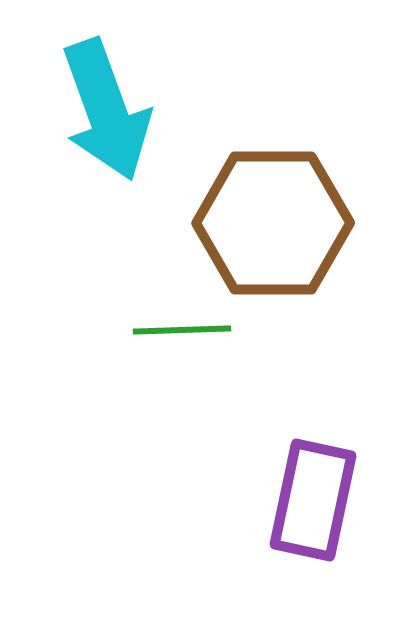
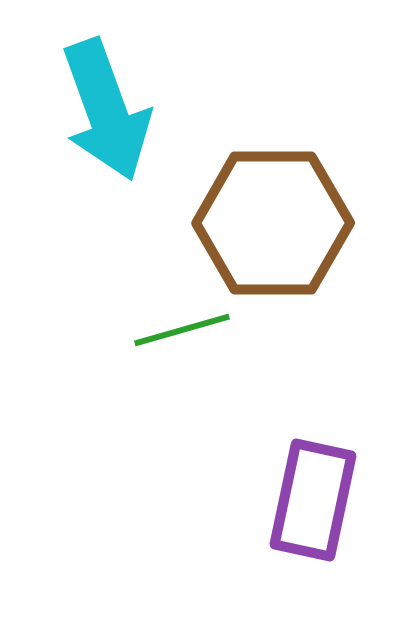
green line: rotated 14 degrees counterclockwise
